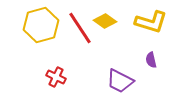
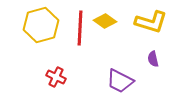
red line: rotated 36 degrees clockwise
purple semicircle: moved 2 px right, 1 px up
